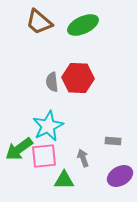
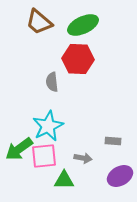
red hexagon: moved 19 px up
gray arrow: rotated 120 degrees clockwise
